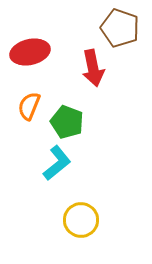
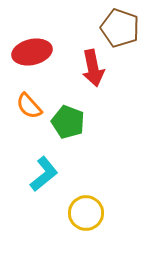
red ellipse: moved 2 px right
orange semicircle: rotated 64 degrees counterclockwise
green pentagon: moved 1 px right
cyan L-shape: moved 13 px left, 11 px down
yellow circle: moved 5 px right, 7 px up
